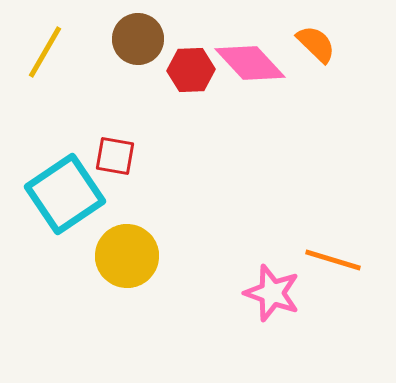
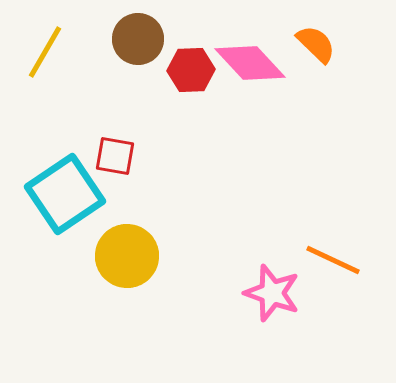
orange line: rotated 8 degrees clockwise
